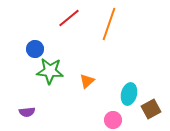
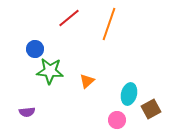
pink circle: moved 4 px right
